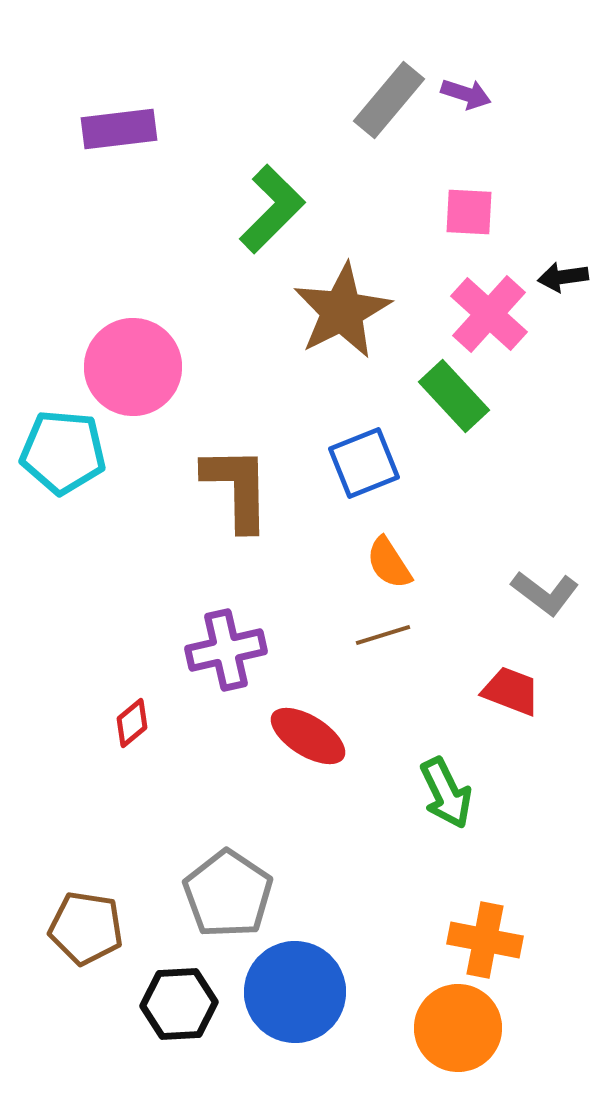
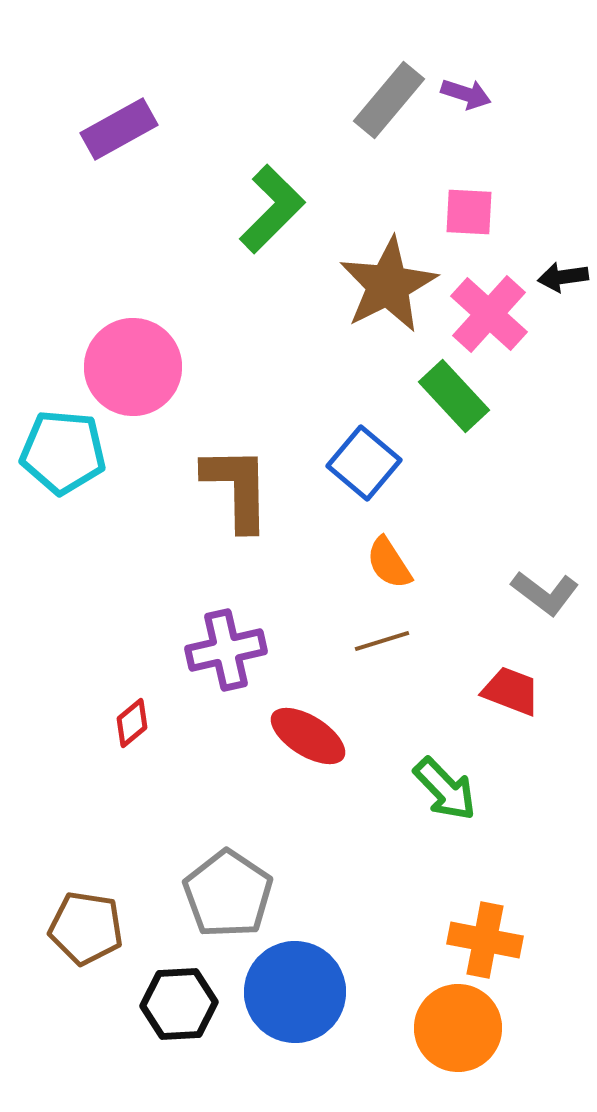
purple rectangle: rotated 22 degrees counterclockwise
brown star: moved 46 px right, 26 px up
blue square: rotated 28 degrees counterclockwise
brown line: moved 1 px left, 6 px down
green arrow: moved 1 px left, 4 px up; rotated 18 degrees counterclockwise
